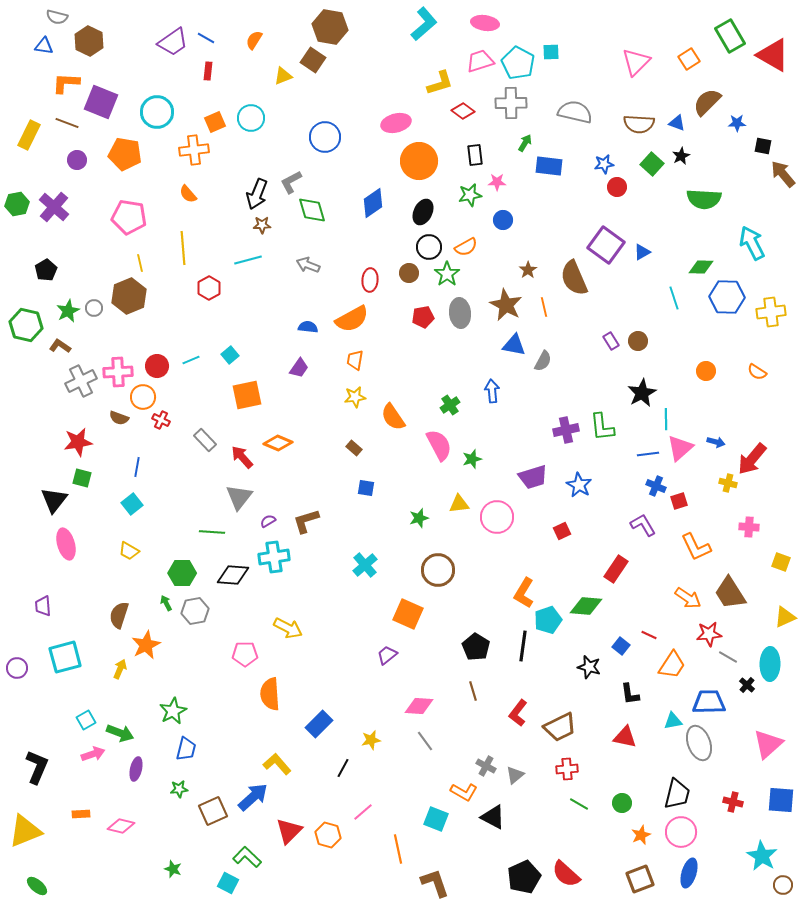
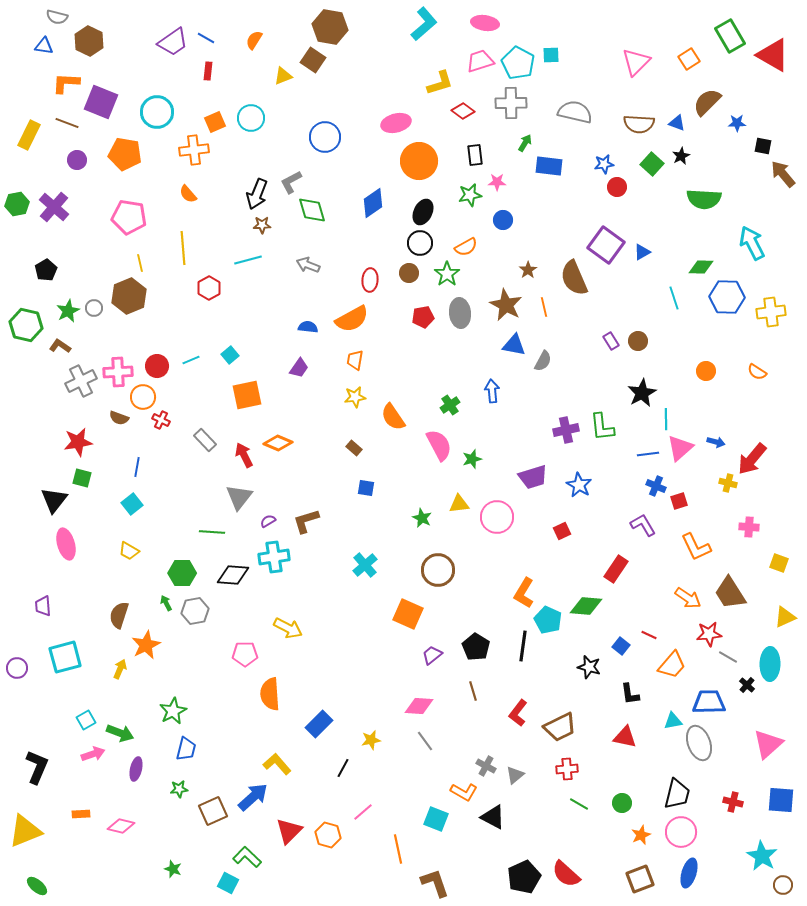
cyan square at (551, 52): moved 3 px down
black circle at (429, 247): moved 9 px left, 4 px up
red arrow at (242, 457): moved 2 px right, 2 px up; rotated 15 degrees clockwise
green star at (419, 518): moved 3 px right; rotated 30 degrees counterclockwise
yellow square at (781, 562): moved 2 px left, 1 px down
cyan pentagon at (548, 620): rotated 28 degrees counterclockwise
purple trapezoid at (387, 655): moved 45 px right
orange trapezoid at (672, 665): rotated 8 degrees clockwise
